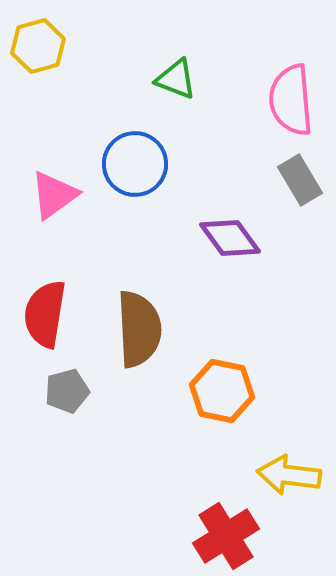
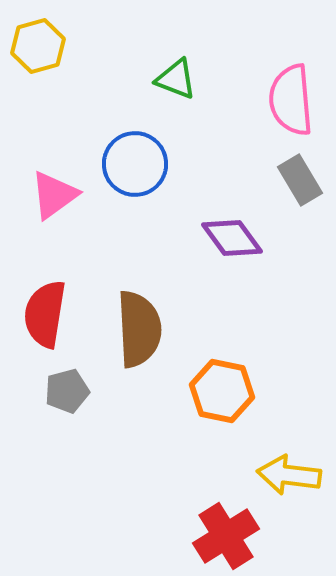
purple diamond: moved 2 px right
